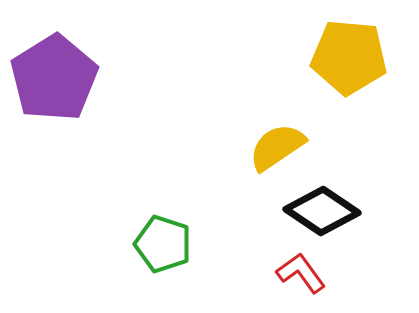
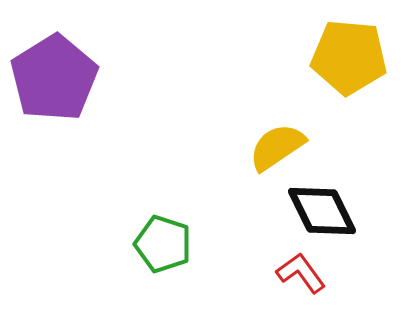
black diamond: rotated 30 degrees clockwise
